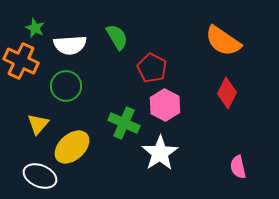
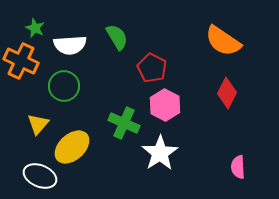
green circle: moved 2 px left
pink semicircle: rotated 10 degrees clockwise
